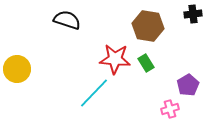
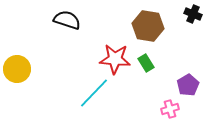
black cross: rotated 30 degrees clockwise
